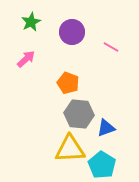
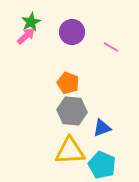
pink arrow: moved 23 px up
gray hexagon: moved 7 px left, 3 px up
blue triangle: moved 4 px left
yellow triangle: moved 2 px down
cyan pentagon: rotated 8 degrees counterclockwise
